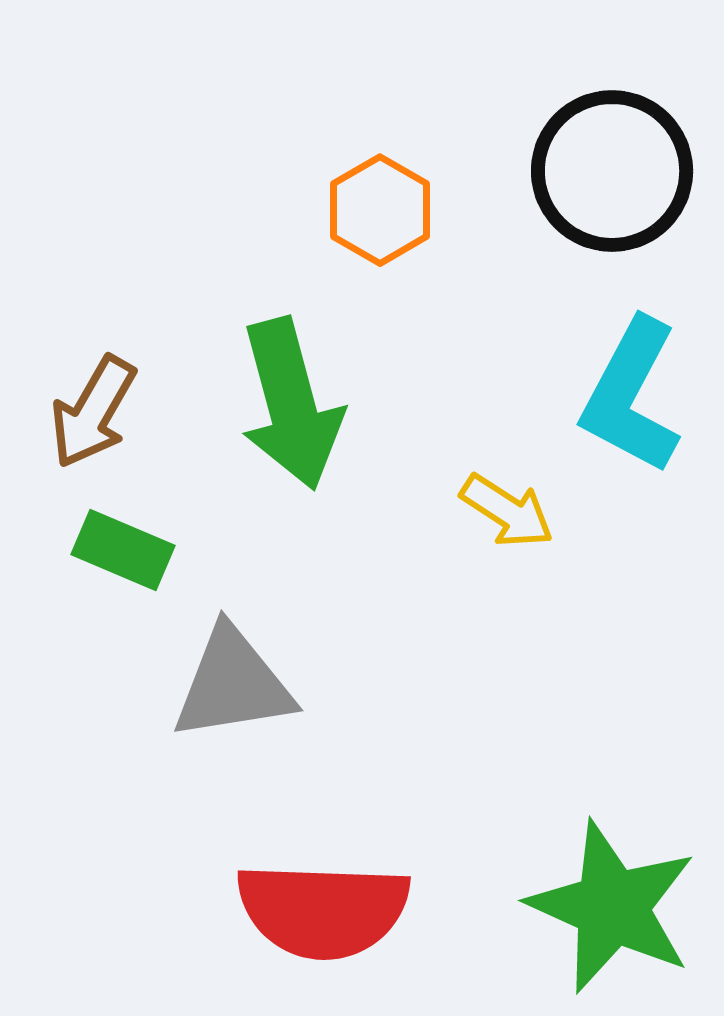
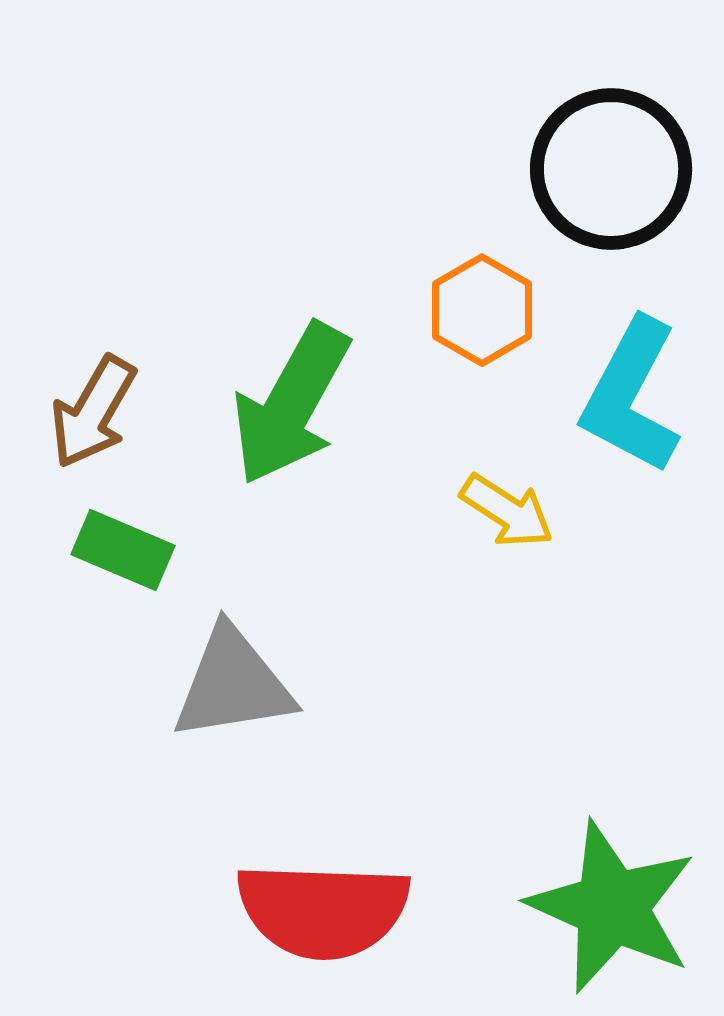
black circle: moved 1 px left, 2 px up
orange hexagon: moved 102 px right, 100 px down
green arrow: rotated 44 degrees clockwise
